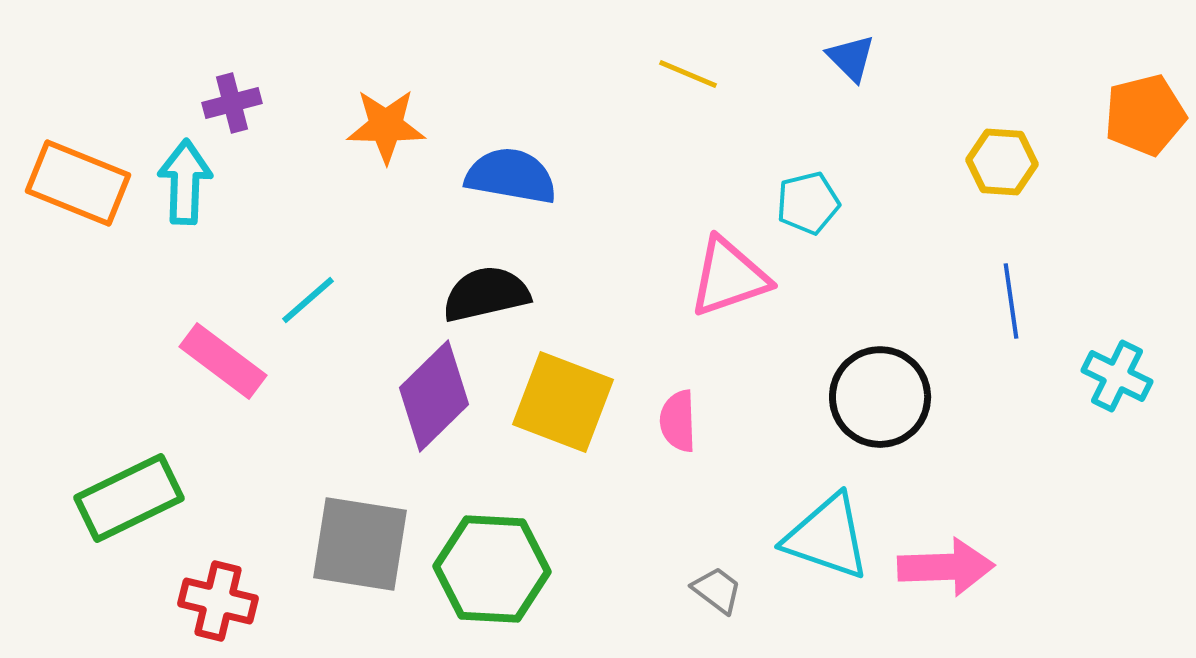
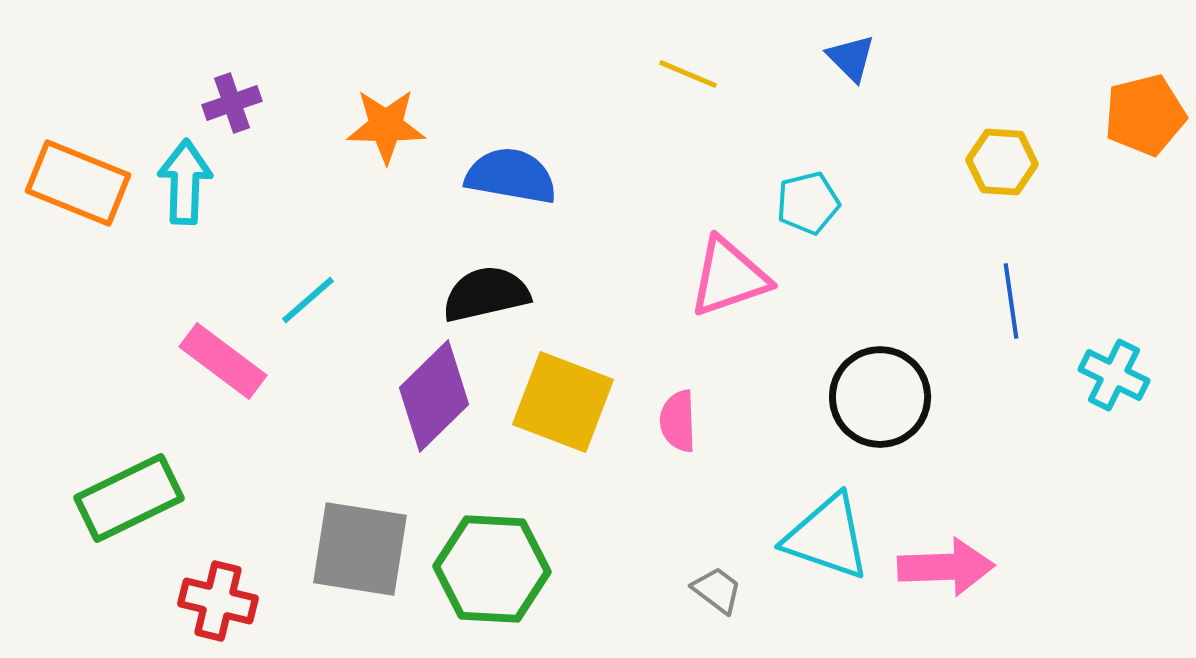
purple cross: rotated 4 degrees counterclockwise
cyan cross: moved 3 px left, 1 px up
gray square: moved 5 px down
